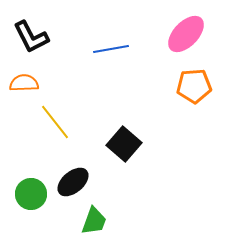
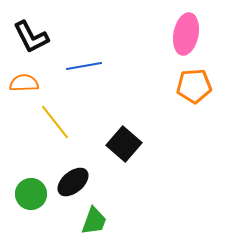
pink ellipse: rotated 33 degrees counterclockwise
blue line: moved 27 px left, 17 px down
